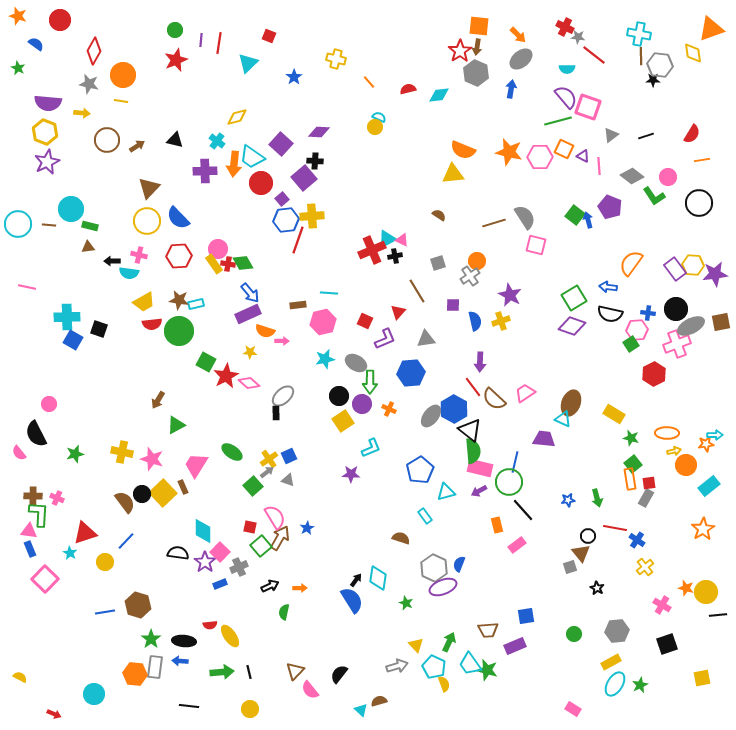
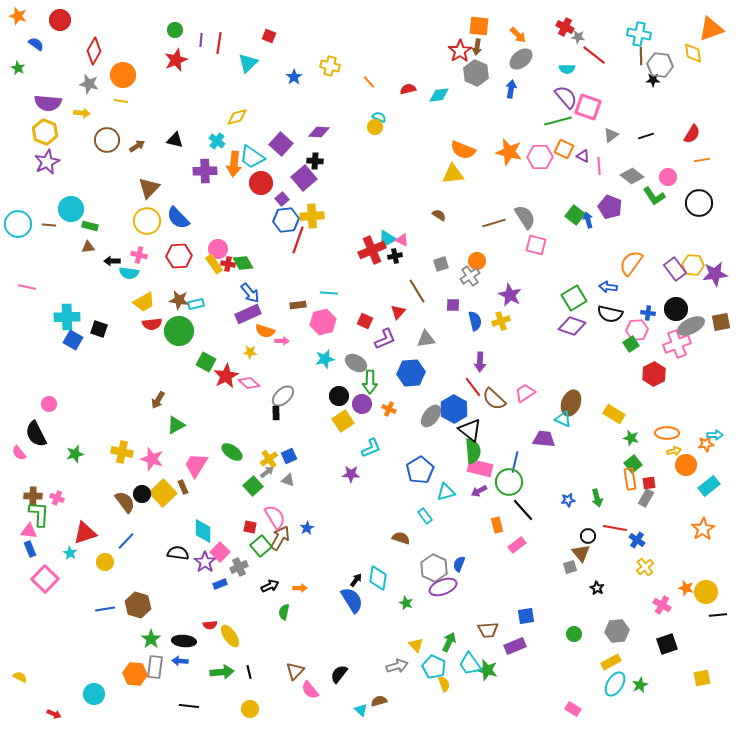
yellow cross at (336, 59): moved 6 px left, 7 px down
gray square at (438, 263): moved 3 px right, 1 px down
blue line at (105, 612): moved 3 px up
